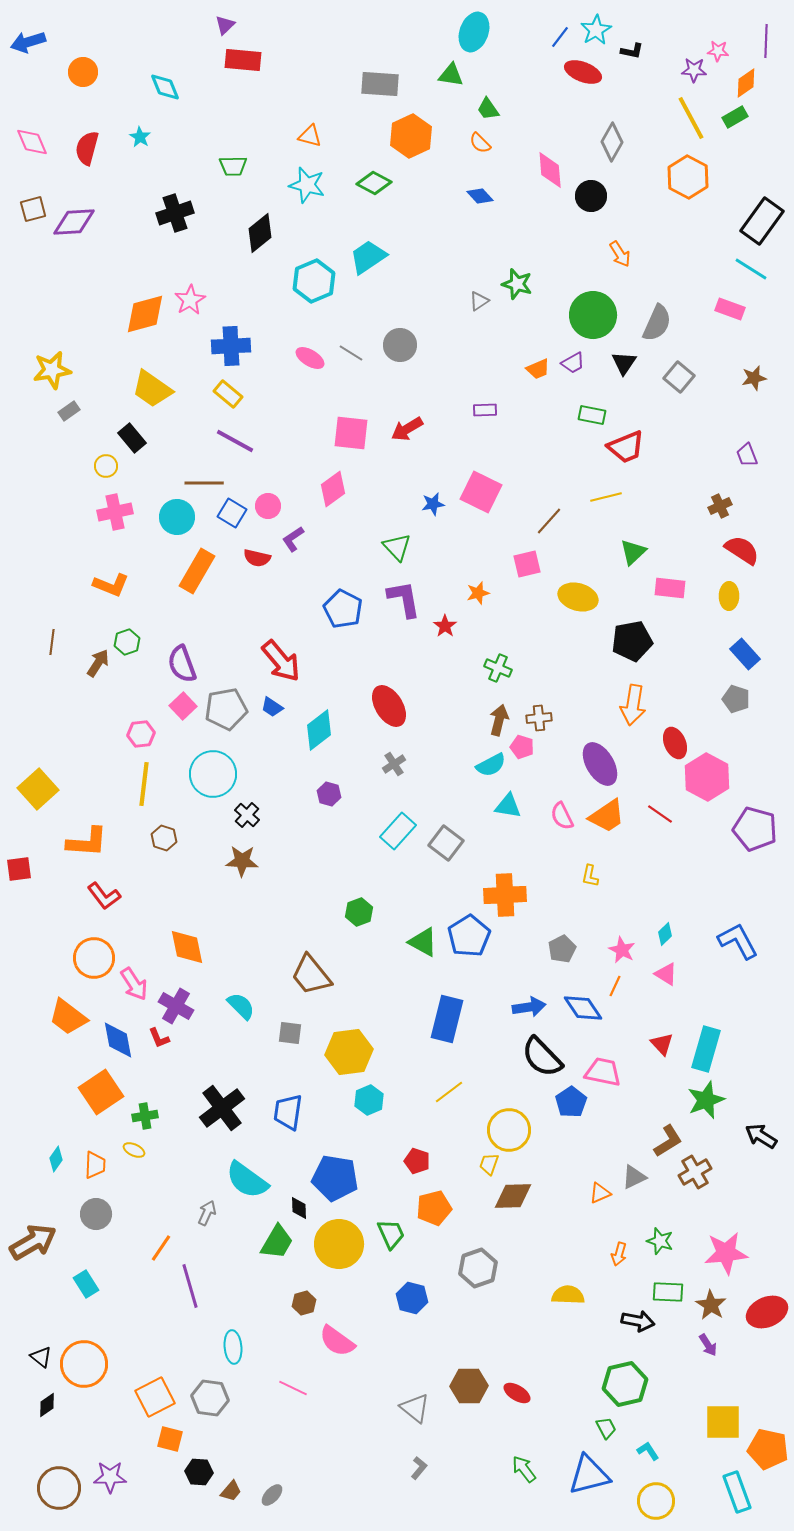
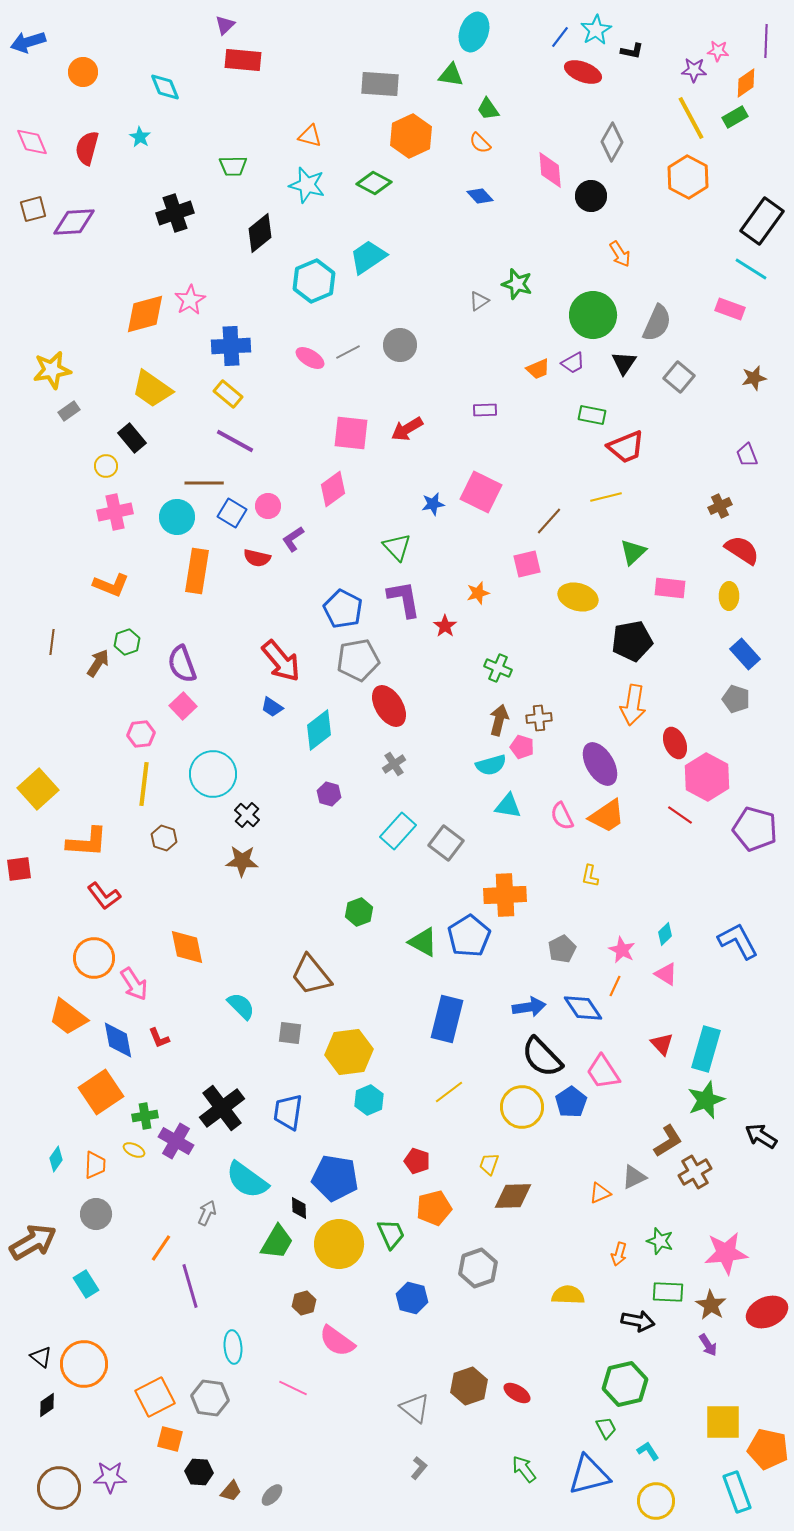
gray line at (351, 353): moved 3 px left, 1 px up; rotated 60 degrees counterclockwise
orange rectangle at (197, 571): rotated 21 degrees counterclockwise
gray pentagon at (226, 709): moved 132 px right, 49 px up
cyan semicircle at (491, 765): rotated 12 degrees clockwise
red line at (660, 814): moved 20 px right, 1 px down
purple cross at (176, 1006): moved 135 px down
pink trapezoid at (603, 1072): rotated 135 degrees counterclockwise
yellow circle at (509, 1130): moved 13 px right, 23 px up
brown hexagon at (469, 1386): rotated 18 degrees counterclockwise
